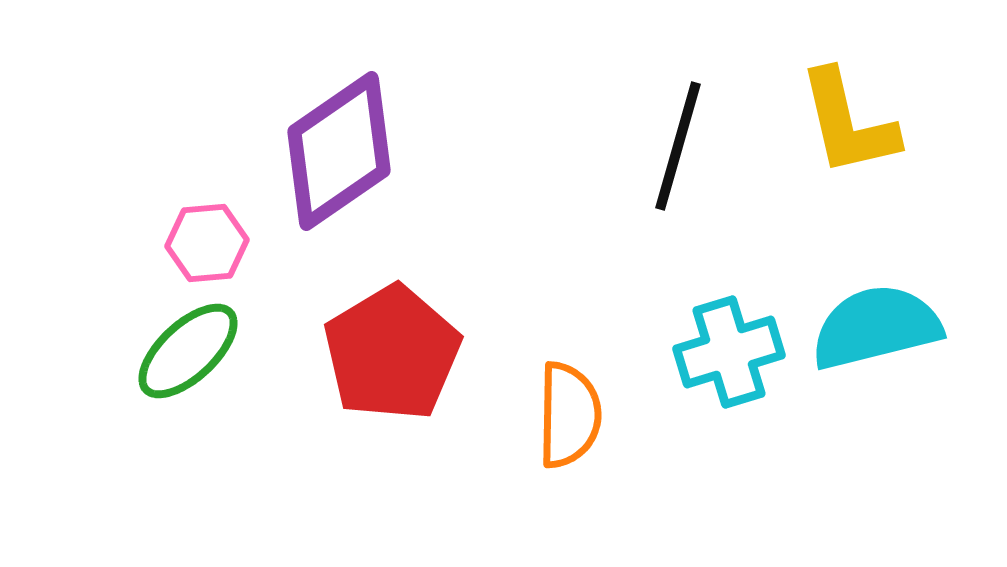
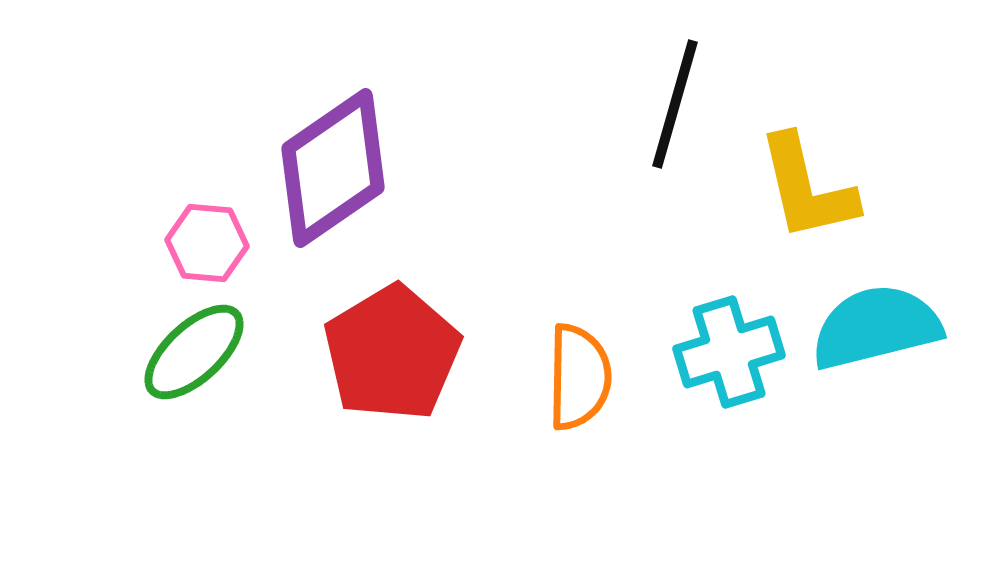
yellow L-shape: moved 41 px left, 65 px down
black line: moved 3 px left, 42 px up
purple diamond: moved 6 px left, 17 px down
pink hexagon: rotated 10 degrees clockwise
green ellipse: moved 6 px right, 1 px down
orange semicircle: moved 10 px right, 38 px up
